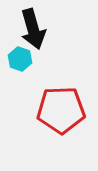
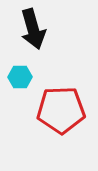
cyan hexagon: moved 18 px down; rotated 20 degrees counterclockwise
